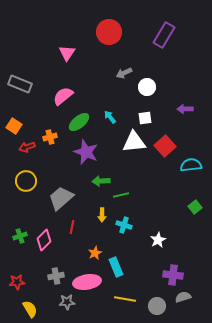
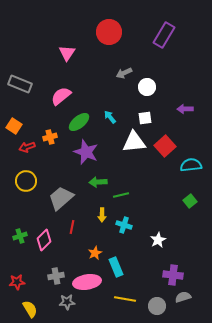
pink semicircle: moved 2 px left
green arrow: moved 3 px left, 1 px down
green square: moved 5 px left, 6 px up
